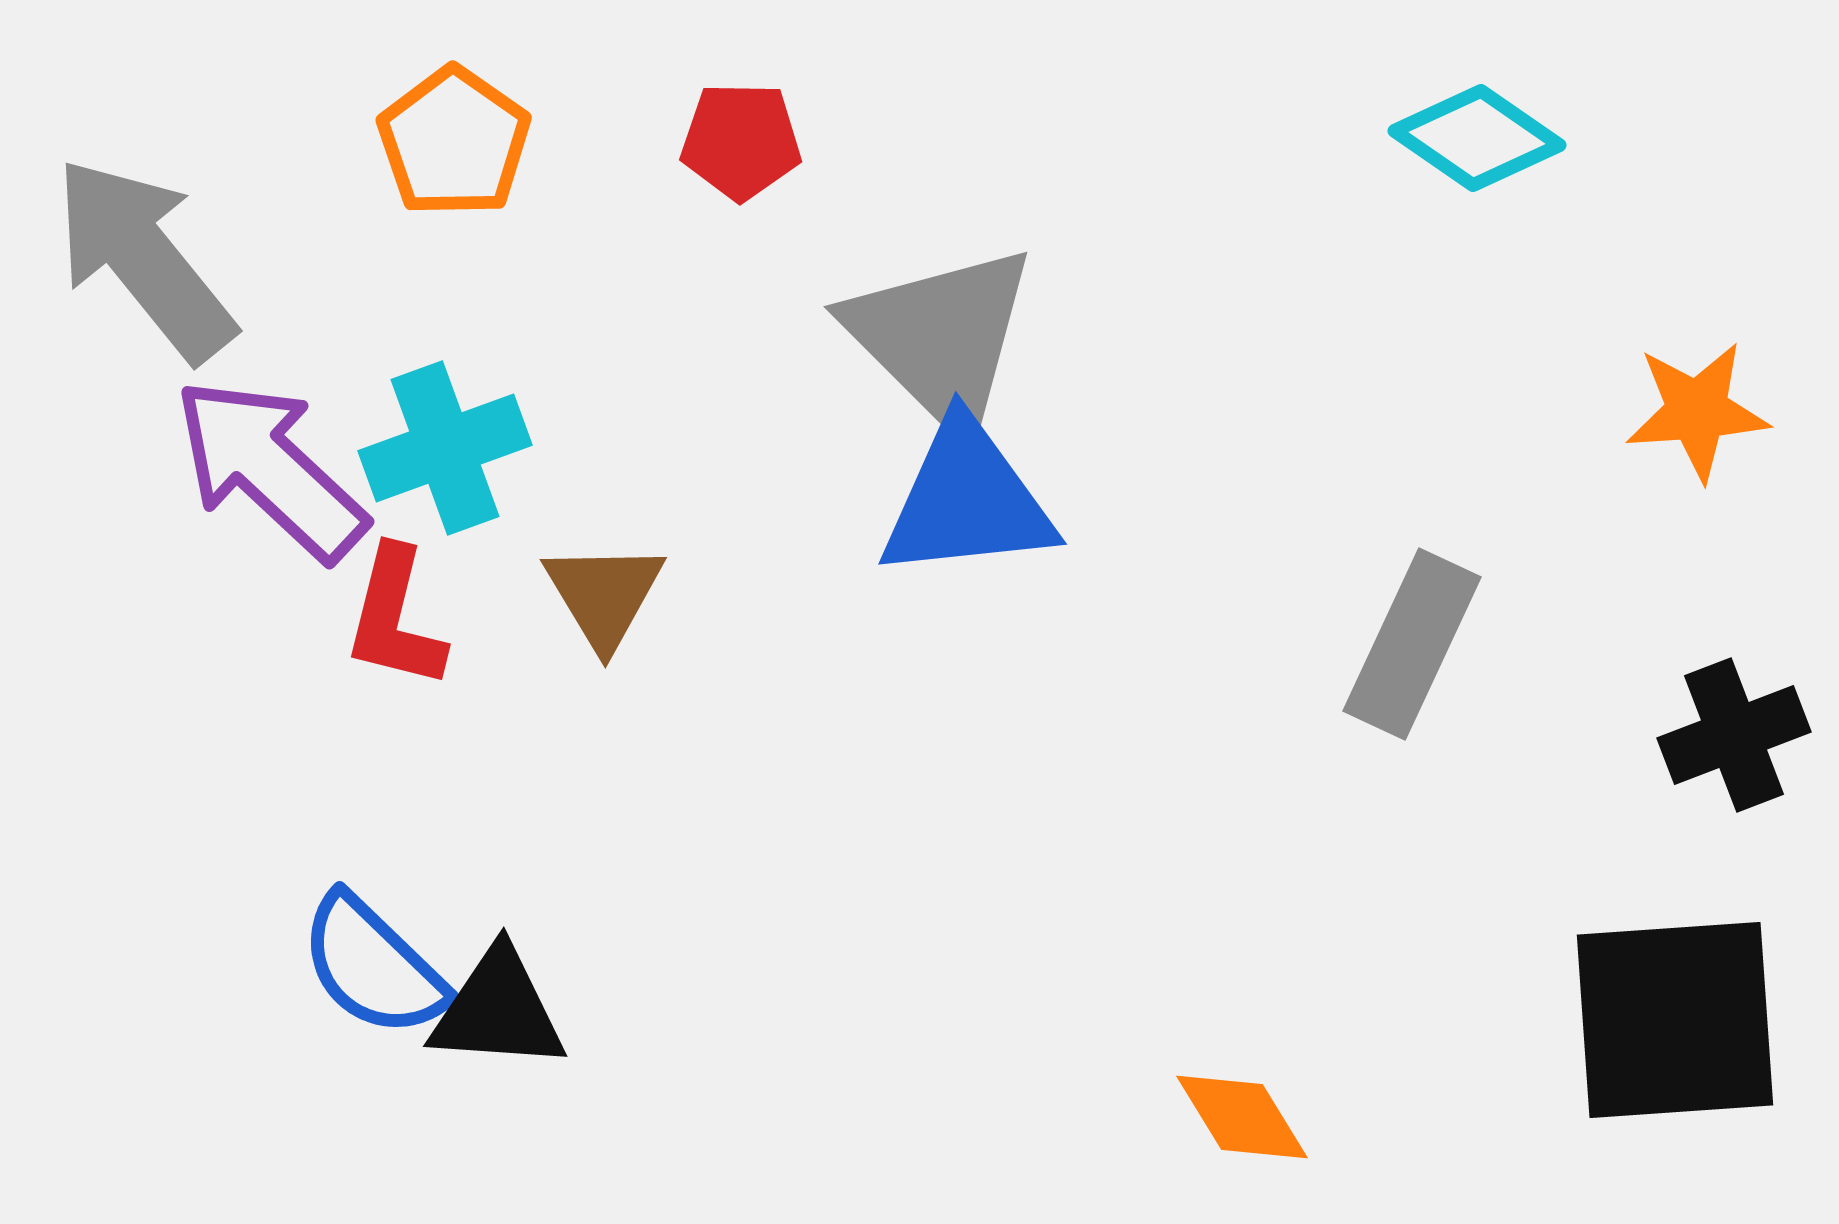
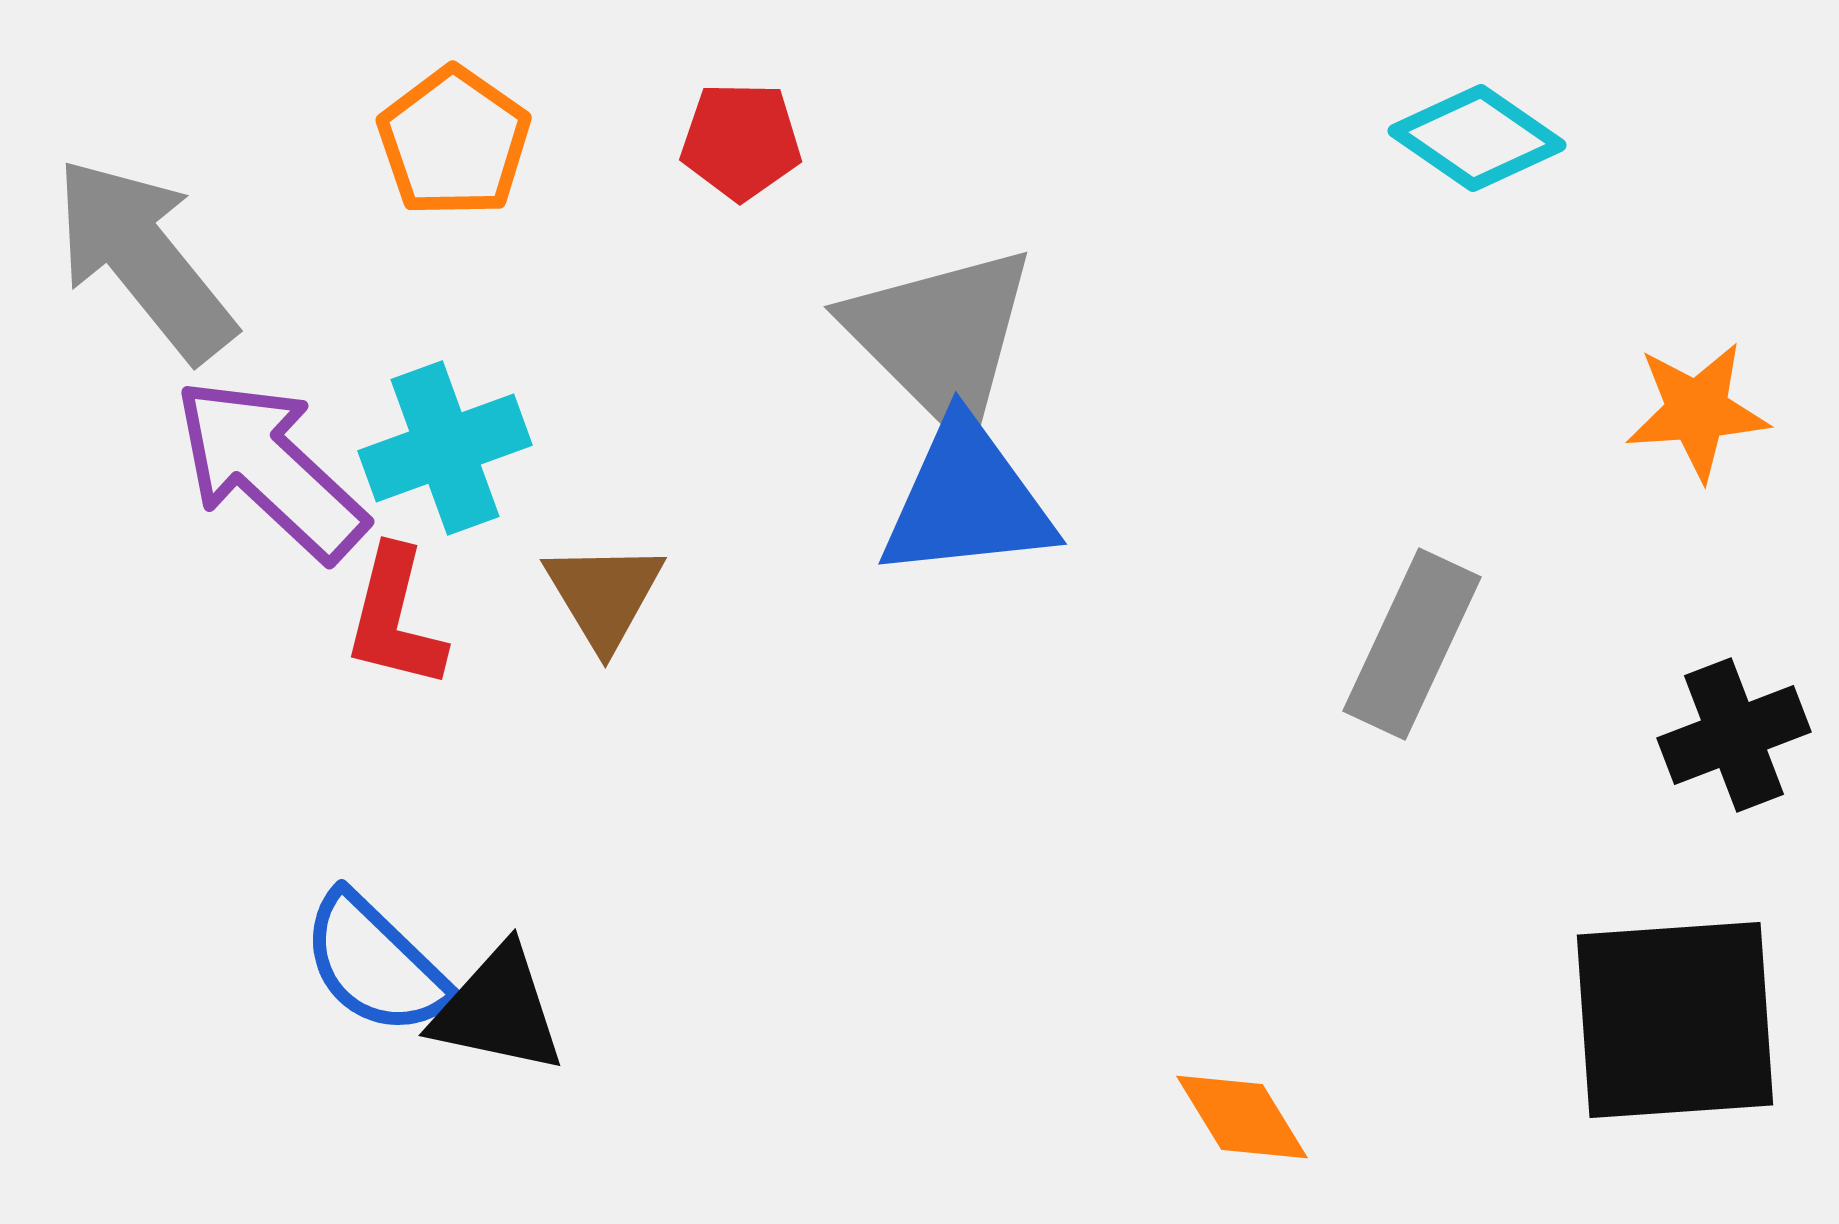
blue semicircle: moved 2 px right, 2 px up
black triangle: rotated 8 degrees clockwise
